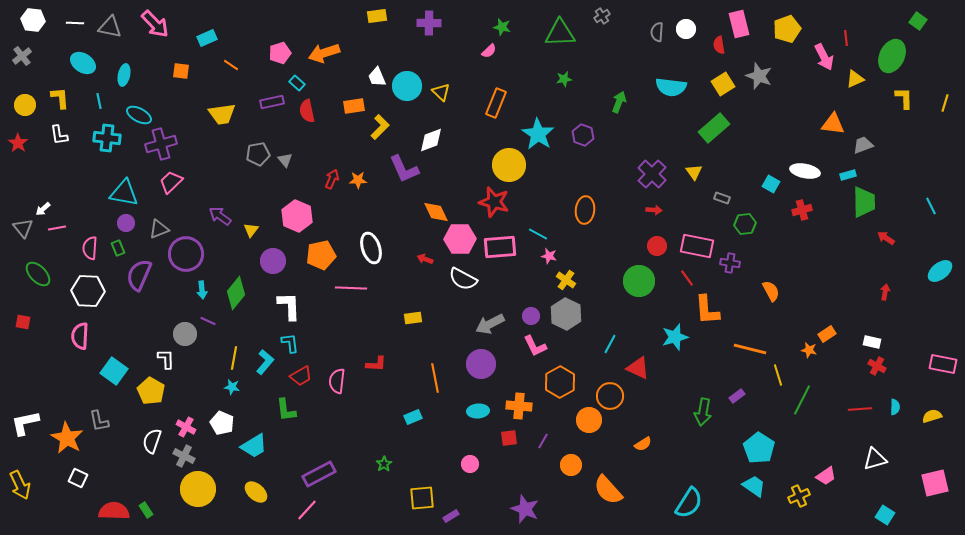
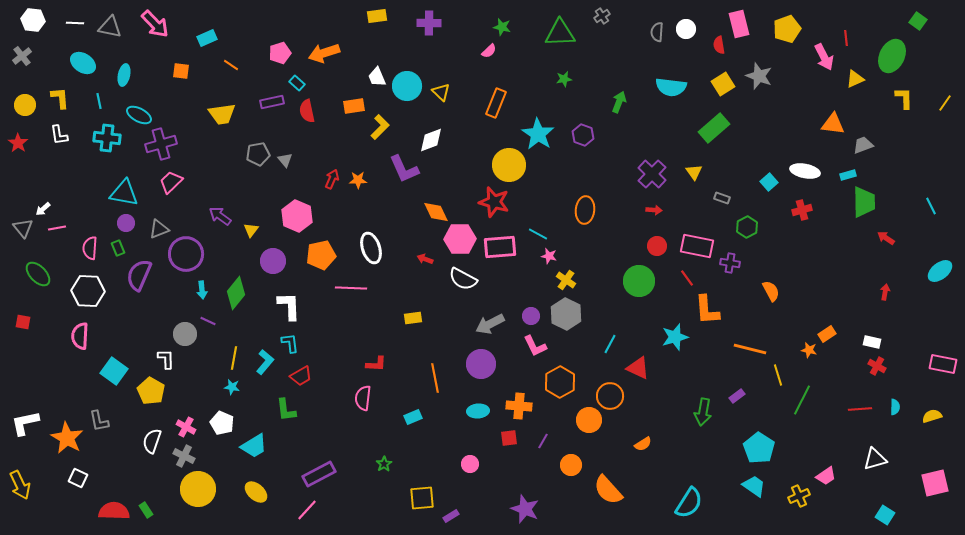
yellow line at (945, 103): rotated 18 degrees clockwise
cyan square at (771, 184): moved 2 px left, 2 px up; rotated 18 degrees clockwise
green hexagon at (745, 224): moved 2 px right, 3 px down; rotated 20 degrees counterclockwise
pink semicircle at (337, 381): moved 26 px right, 17 px down
